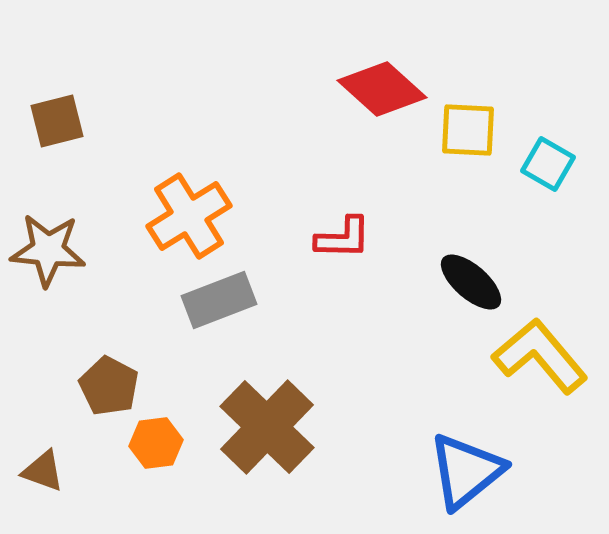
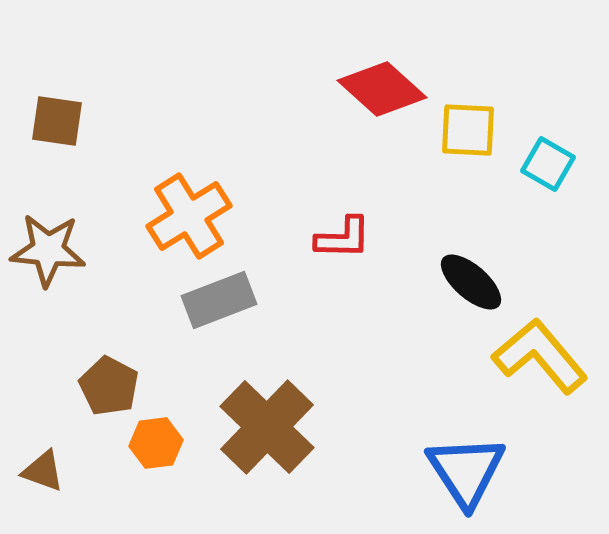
brown square: rotated 22 degrees clockwise
blue triangle: rotated 24 degrees counterclockwise
